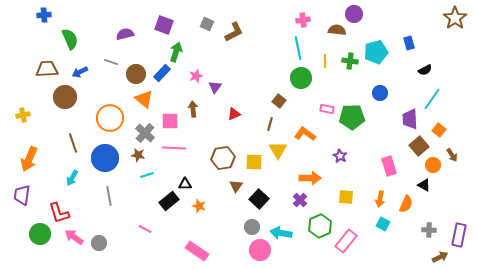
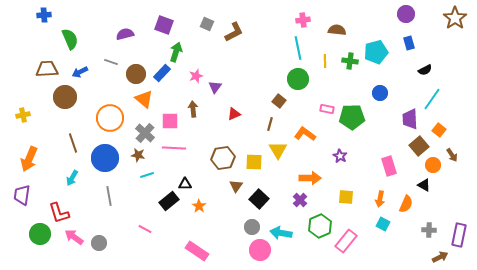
purple circle at (354, 14): moved 52 px right
green circle at (301, 78): moved 3 px left, 1 px down
orange star at (199, 206): rotated 16 degrees clockwise
